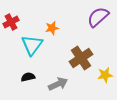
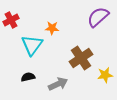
red cross: moved 2 px up
orange star: rotated 16 degrees clockwise
